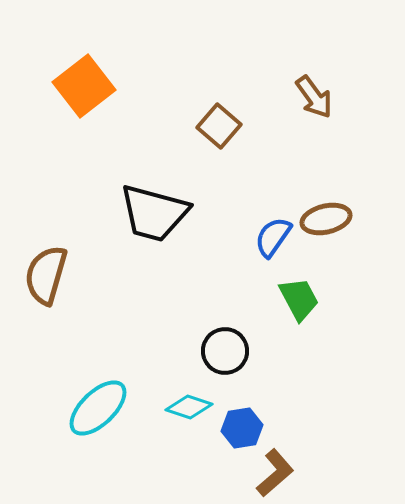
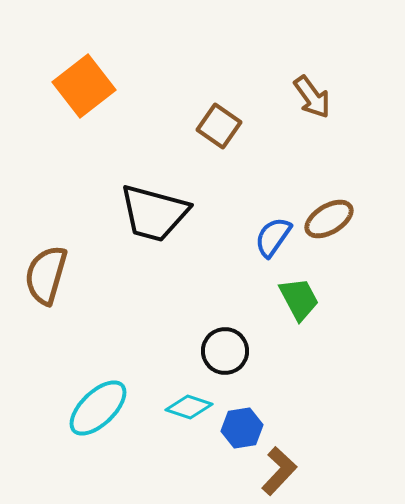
brown arrow: moved 2 px left
brown square: rotated 6 degrees counterclockwise
brown ellipse: moved 3 px right; rotated 18 degrees counterclockwise
brown L-shape: moved 4 px right, 2 px up; rotated 6 degrees counterclockwise
